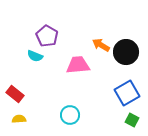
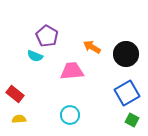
orange arrow: moved 9 px left, 2 px down
black circle: moved 2 px down
pink trapezoid: moved 6 px left, 6 px down
